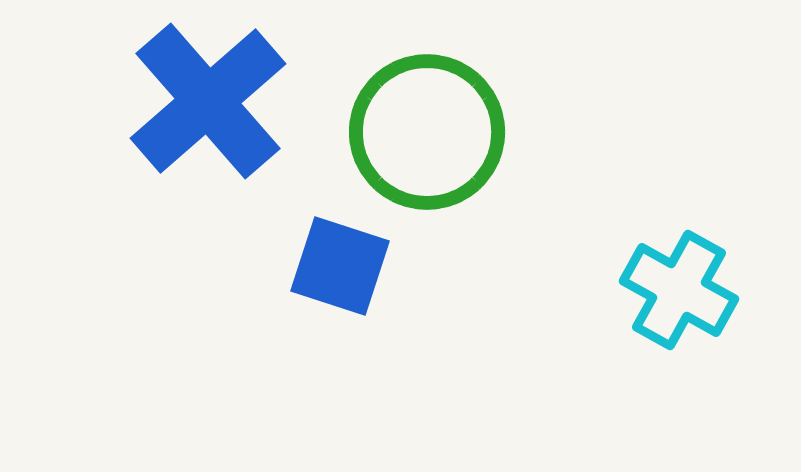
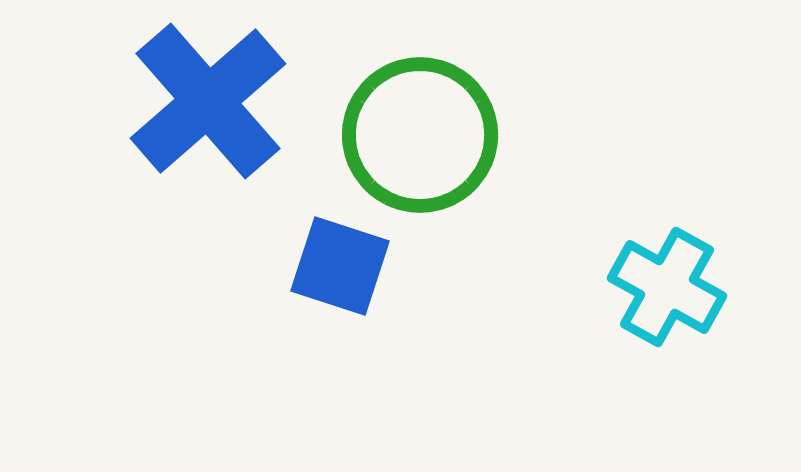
green circle: moved 7 px left, 3 px down
cyan cross: moved 12 px left, 3 px up
